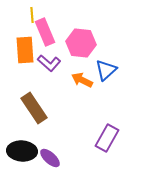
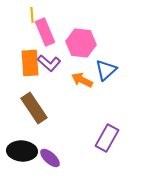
orange rectangle: moved 5 px right, 13 px down
